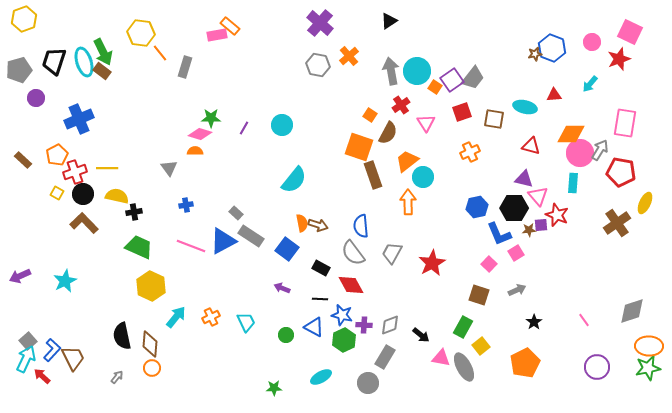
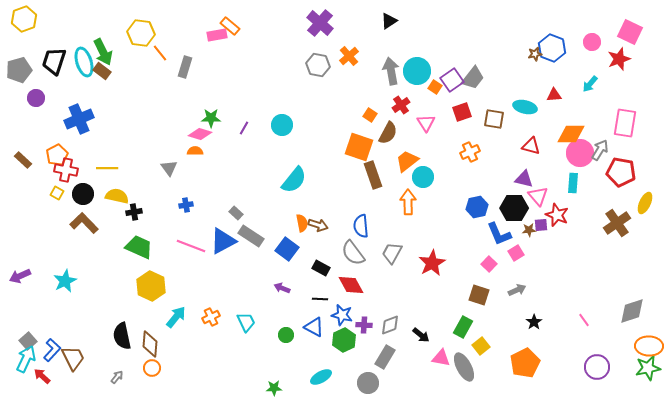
red cross at (75, 172): moved 9 px left, 2 px up; rotated 30 degrees clockwise
